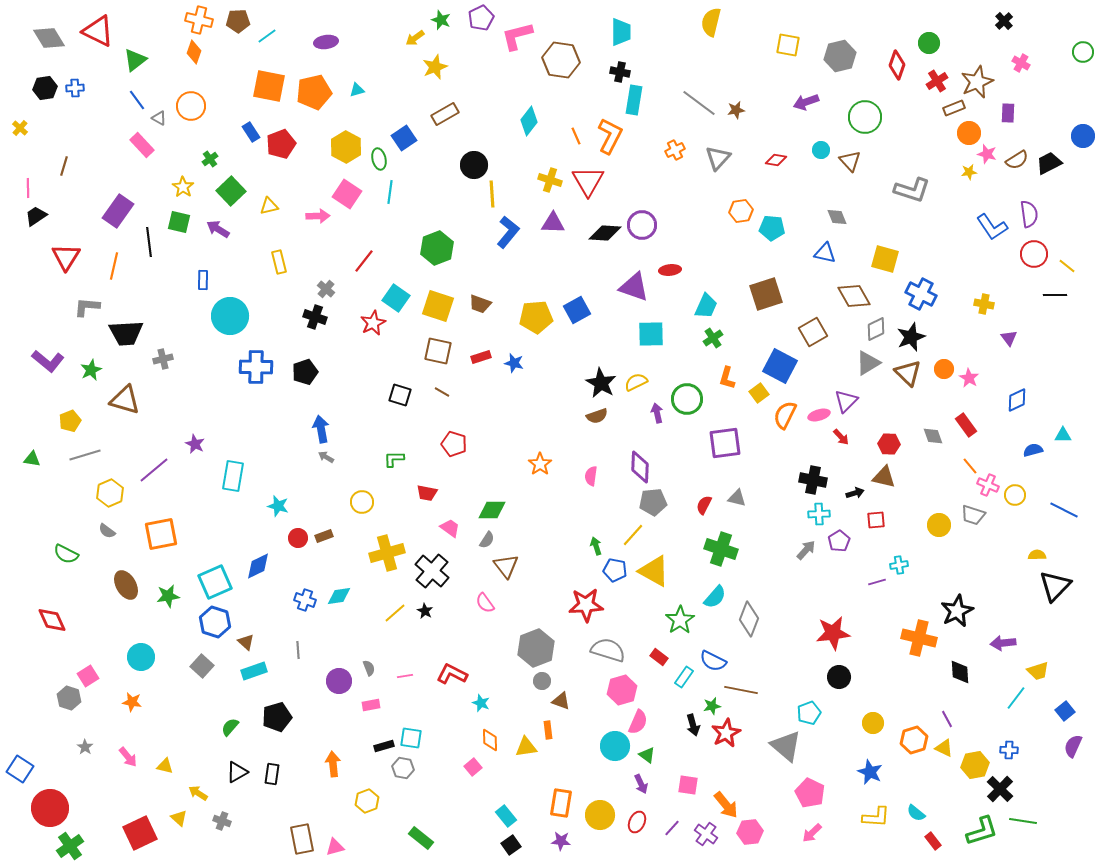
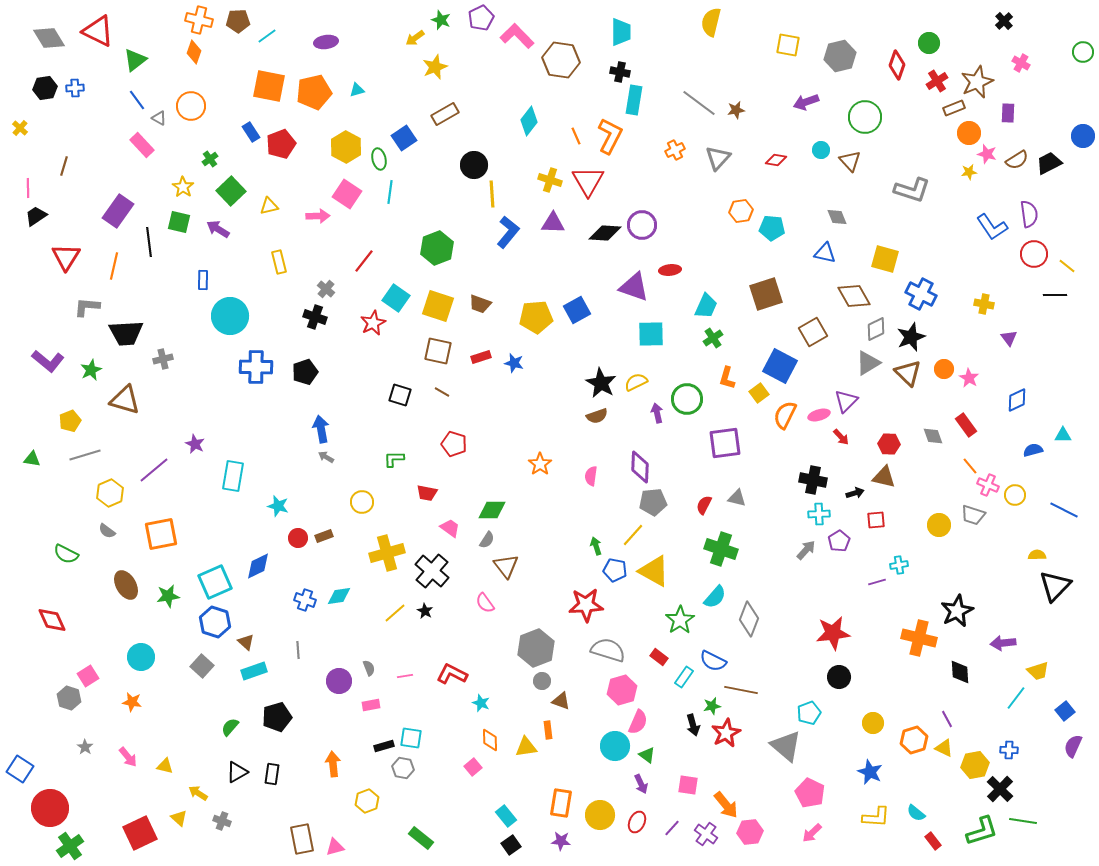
pink L-shape at (517, 36): rotated 60 degrees clockwise
